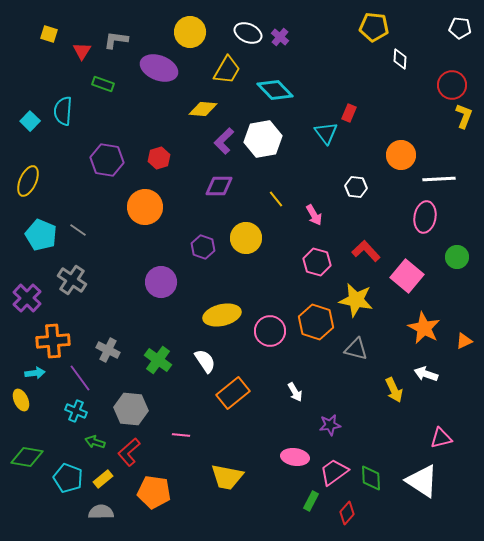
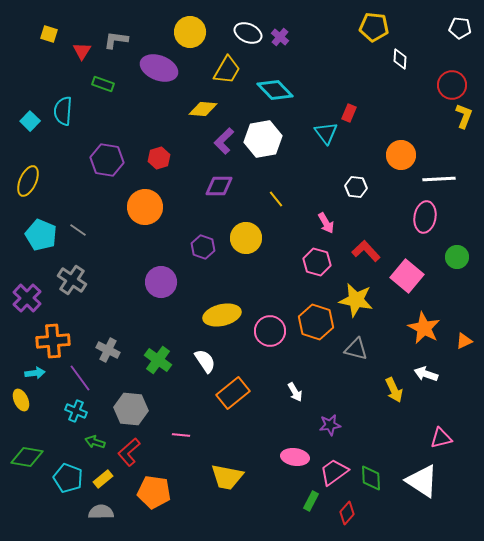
pink arrow at (314, 215): moved 12 px right, 8 px down
